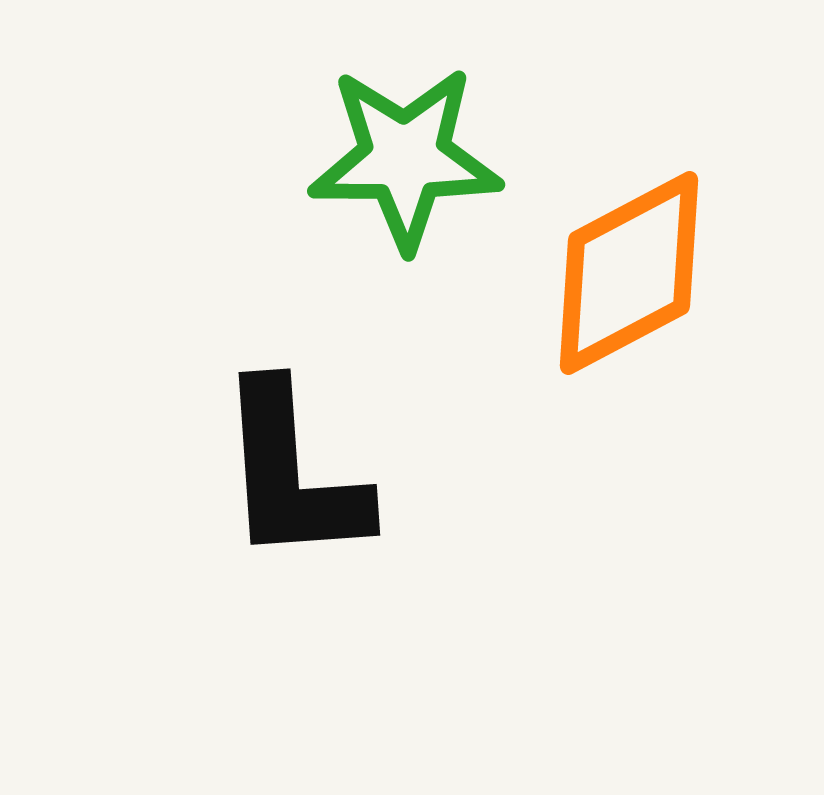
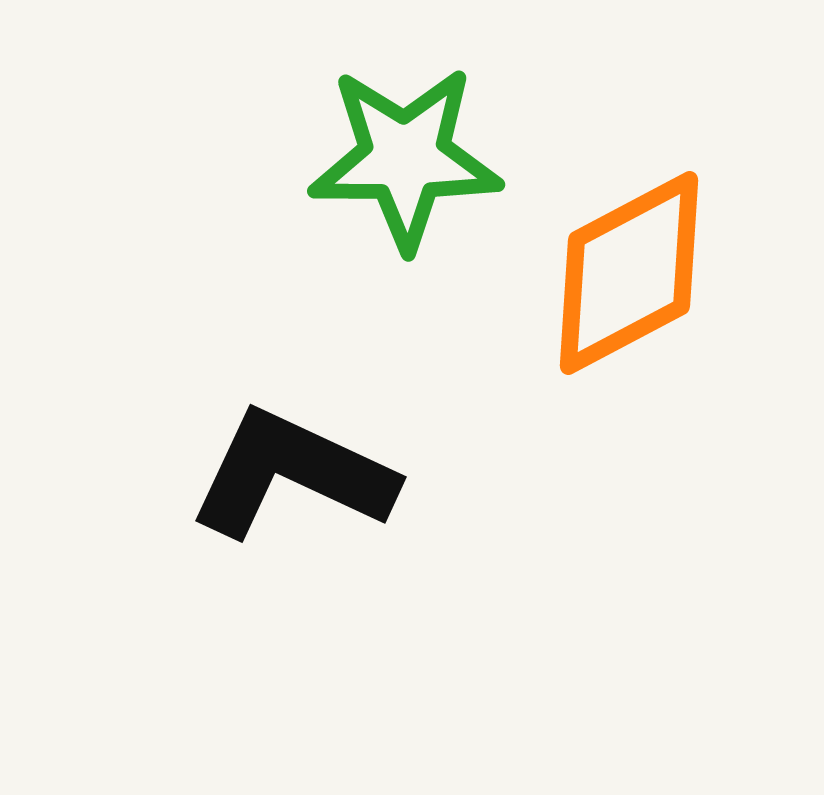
black L-shape: rotated 119 degrees clockwise
